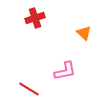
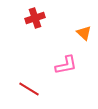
pink L-shape: moved 1 px right, 6 px up
